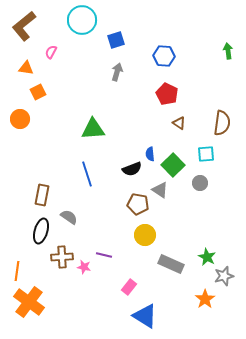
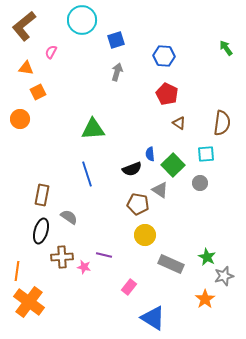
green arrow: moved 2 px left, 3 px up; rotated 28 degrees counterclockwise
blue triangle: moved 8 px right, 2 px down
